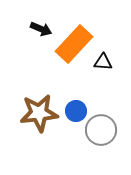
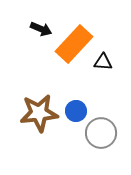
gray circle: moved 3 px down
